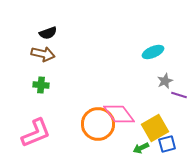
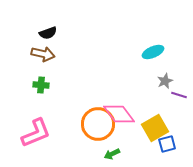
green arrow: moved 29 px left, 6 px down
